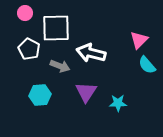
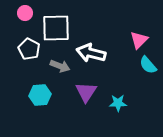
cyan semicircle: moved 1 px right
